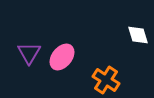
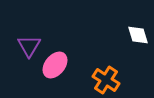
purple triangle: moved 7 px up
pink ellipse: moved 7 px left, 8 px down
